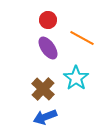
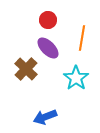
orange line: rotated 70 degrees clockwise
purple ellipse: rotated 10 degrees counterclockwise
brown cross: moved 17 px left, 20 px up
